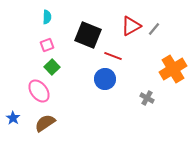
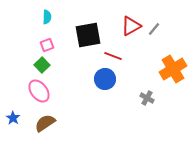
black square: rotated 32 degrees counterclockwise
green square: moved 10 px left, 2 px up
